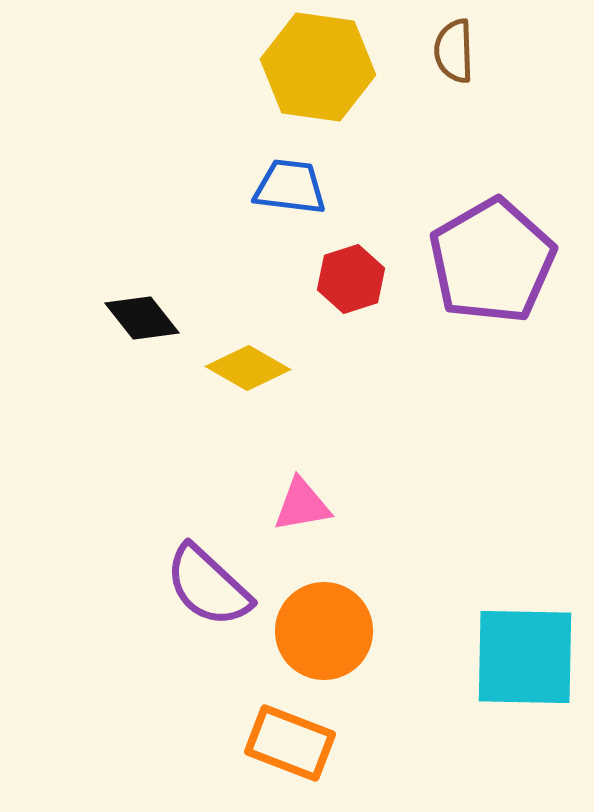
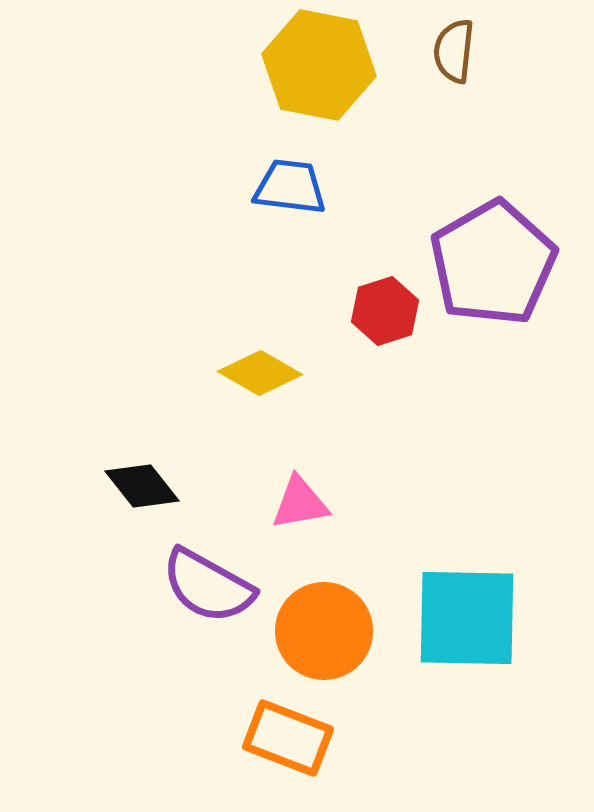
brown semicircle: rotated 8 degrees clockwise
yellow hexagon: moved 1 px right, 2 px up; rotated 3 degrees clockwise
purple pentagon: moved 1 px right, 2 px down
red hexagon: moved 34 px right, 32 px down
black diamond: moved 168 px down
yellow diamond: moved 12 px right, 5 px down
pink triangle: moved 2 px left, 2 px up
purple semicircle: rotated 14 degrees counterclockwise
cyan square: moved 58 px left, 39 px up
orange rectangle: moved 2 px left, 5 px up
